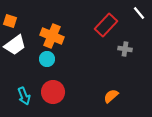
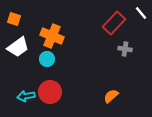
white line: moved 2 px right
orange square: moved 4 px right, 2 px up
red rectangle: moved 8 px right, 2 px up
white trapezoid: moved 3 px right, 2 px down
red circle: moved 3 px left
cyan arrow: moved 2 px right; rotated 102 degrees clockwise
